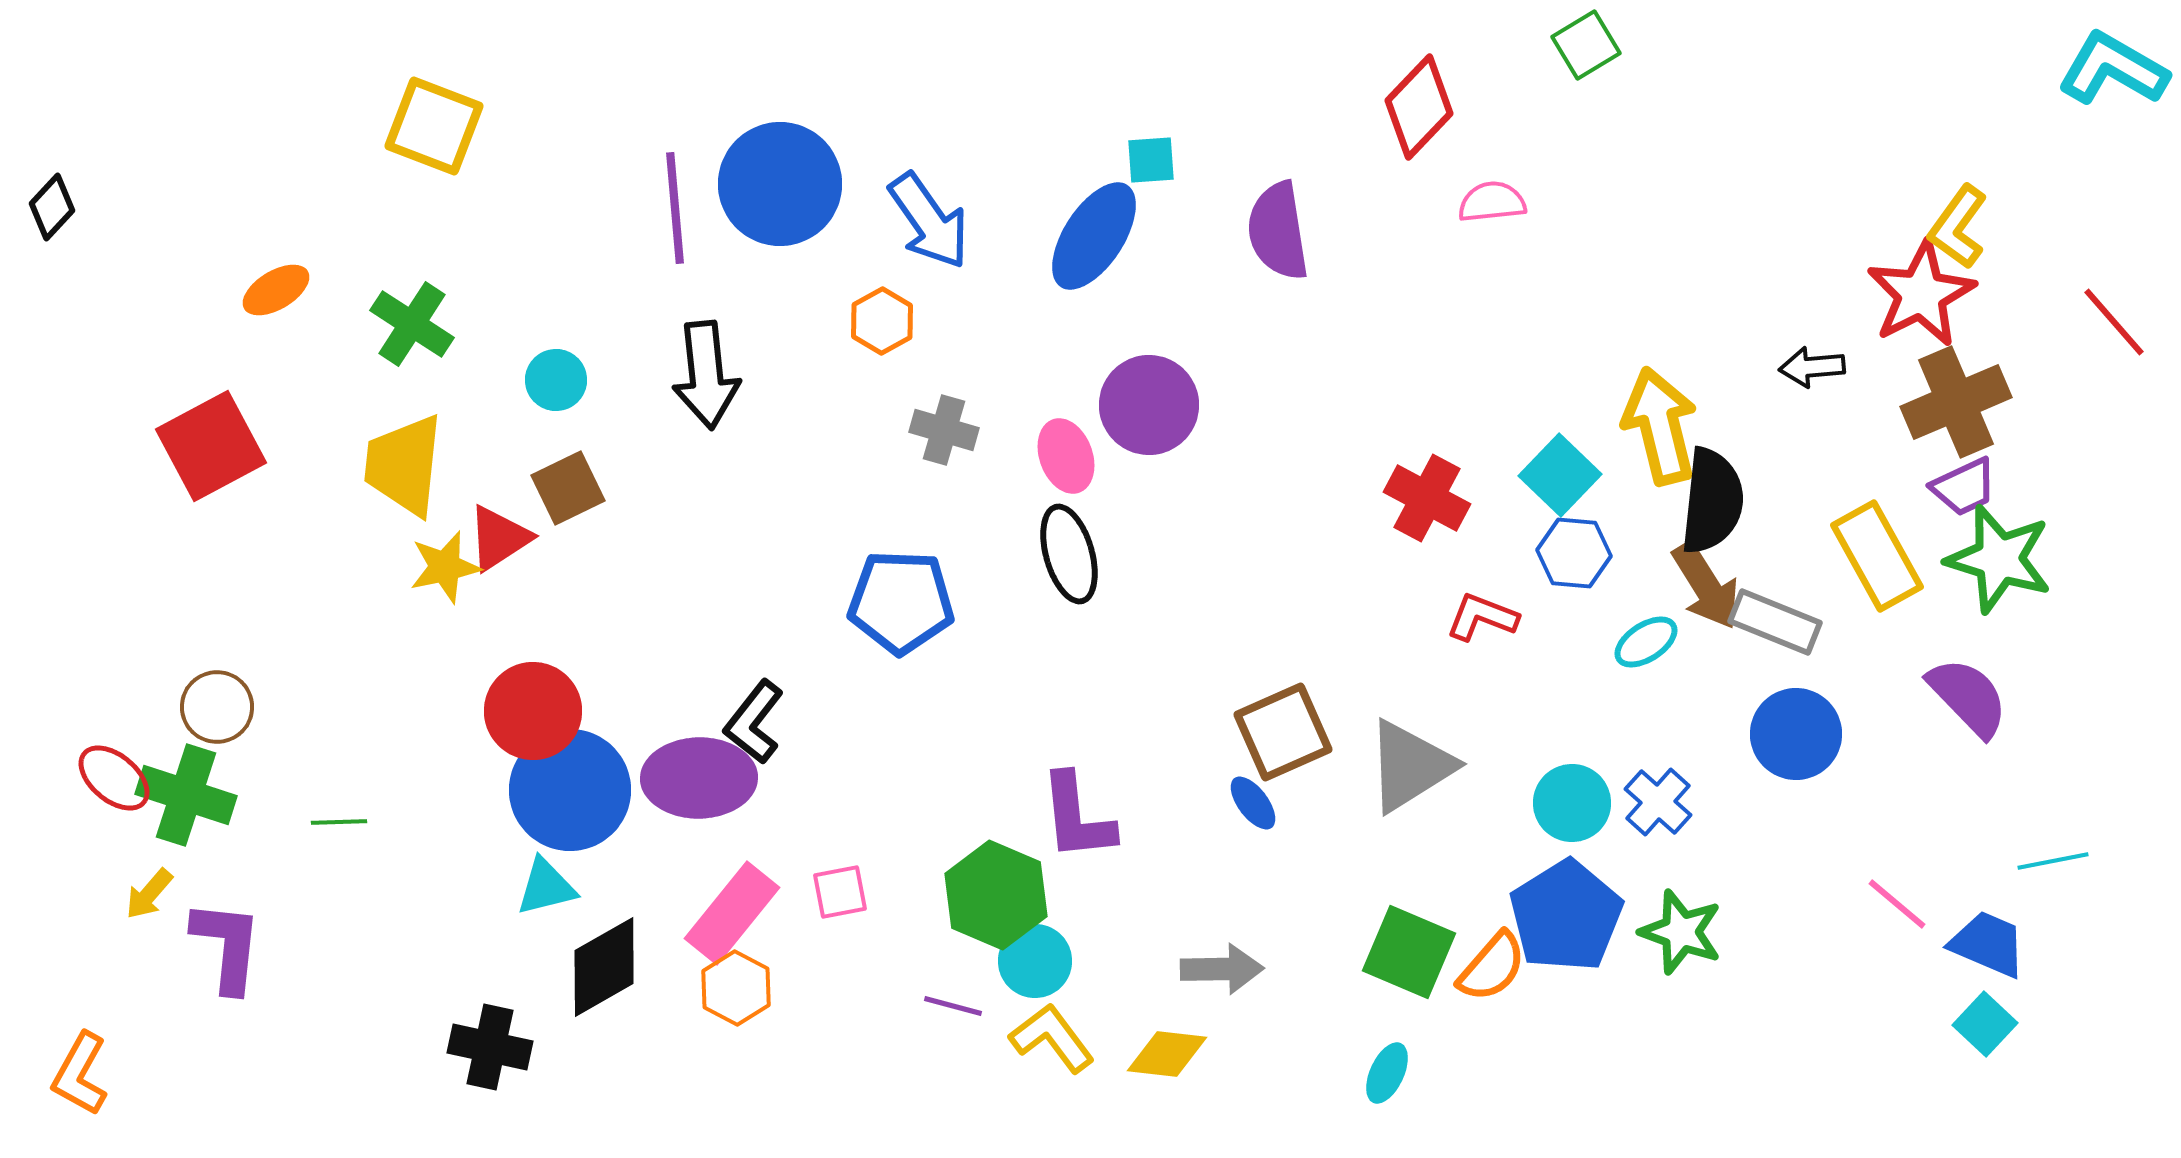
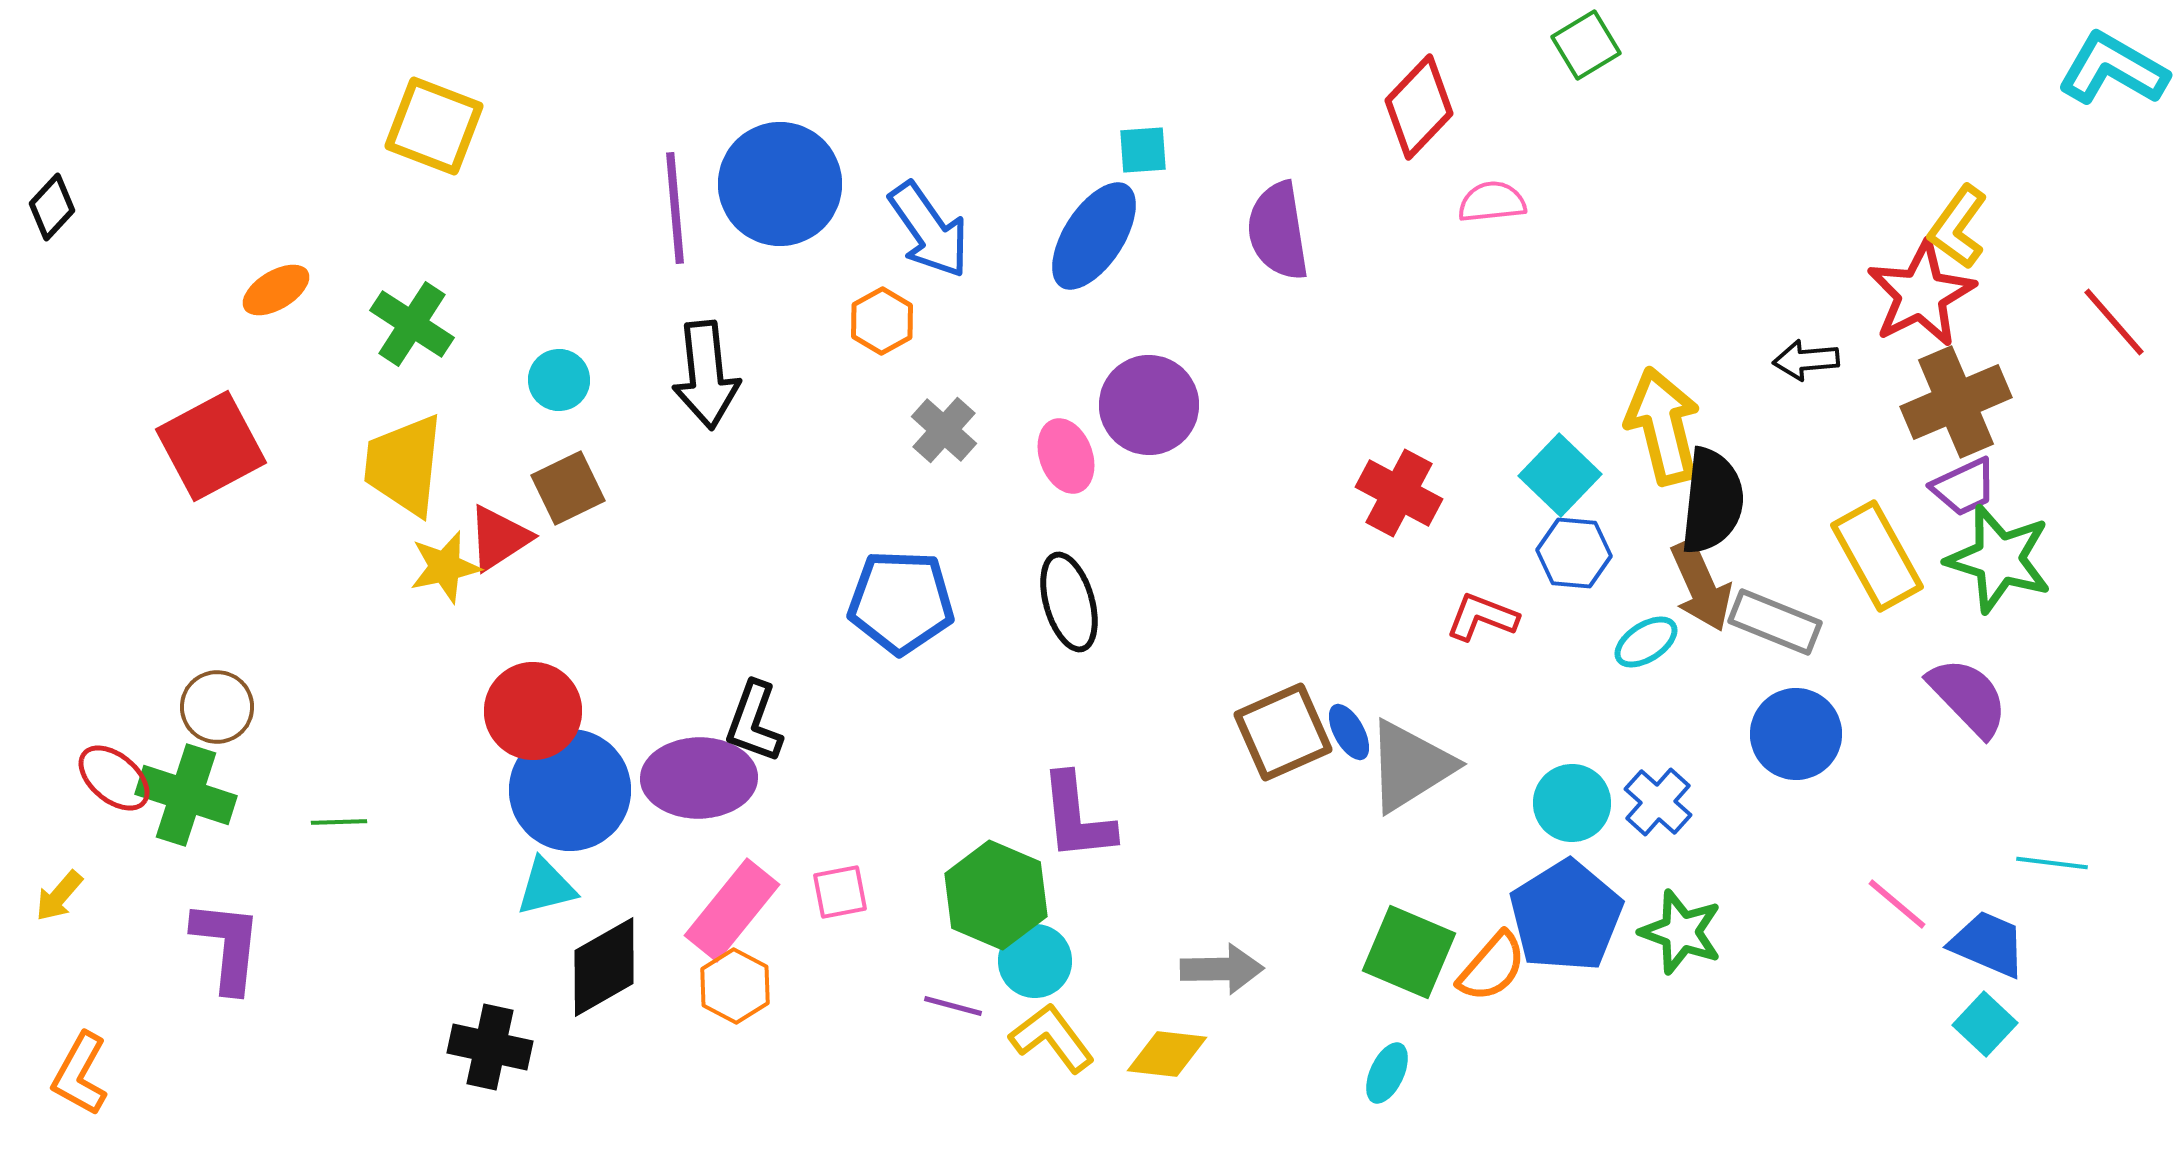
cyan square at (1151, 160): moved 8 px left, 10 px up
blue arrow at (929, 221): moved 9 px down
black arrow at (1812, 367): moved 6 px left, 7 px up
cyan circle at (556, 380): moved 3 px right
yellow arrow at (1660, 426): moved 3 px right
gray cross at (944, 430): rotated 26 degrees clockwise
red cross at (1427, 498): moved 28 px left, 5 px up
black ellipse at (1069, 554): moved 48 px down
brown arrow at (1706, 586): moved 5 px left; rotated 8 degrees clockwise
black L-shape at (754, 722): rotated 18 degrees counterclockwise
blue ellipse at (1253, 803): moved 96 px right, 71 px up; rotated 8 degrees clockwise
cyan line at (2053, 861): moved 1 px left, 2 px down; rotated 18 degrees clockwise
yellow arrow at (149, 894): moved 90 px left, 2 px down
pink rectangle at (732, 913): moved 3 px up
orange hexagon at (736, 988): moved 1 px left, 2 px up
